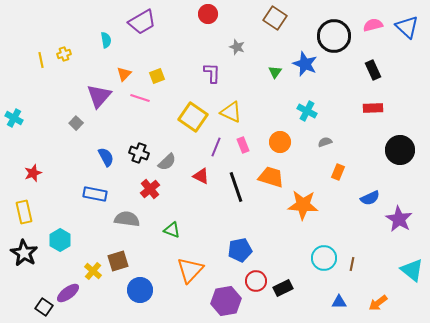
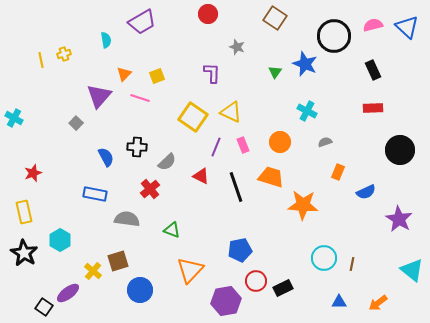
black cross at (139, 153): moved 2 px left, 6 px up; rotated 18 degrees counterclockwise
blue semicircle at (370, 198): moved 4 px left, 6 px up
